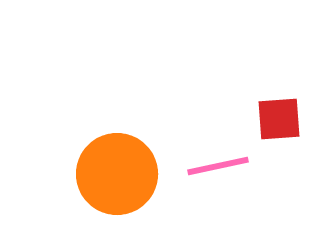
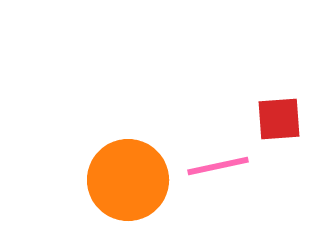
orange circle: moved 11 px right, 6 px down
